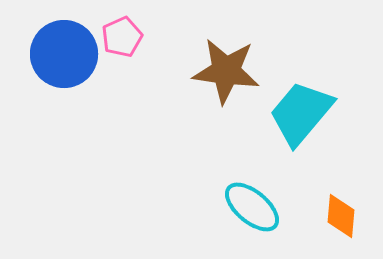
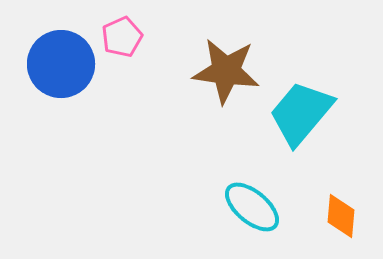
blue circle: moved 3 px left, 10 px down
